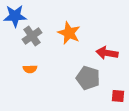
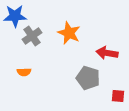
orange semicircle: moved 6 px left, 3 px down
